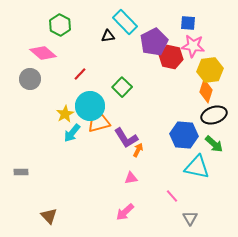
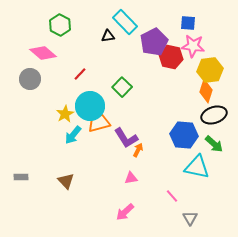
cyan arrow: moved 1 px right, 2 px down
gray rectangle: moved 5 px down
brown triangle: moved 17 px right, 35 px up
